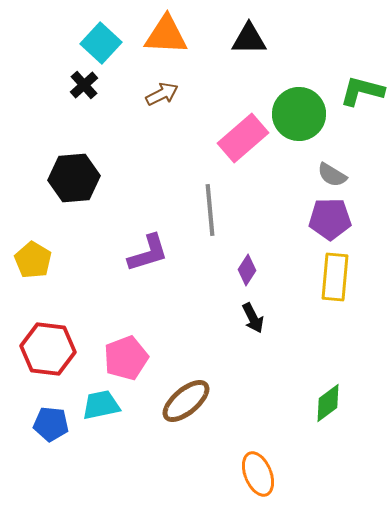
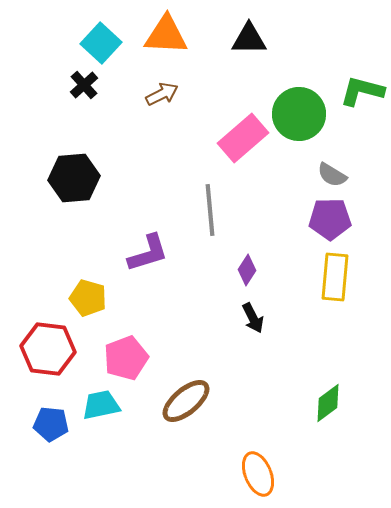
yellow pentagon: moved 55 px right, 38 px down; rotated 15 degrees counterclockwise
